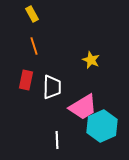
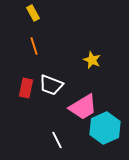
yellow rectangle: moved 1 px right, 1 px up
yellow star: moved 1 px right
red rectangle: moved 8 px down
white trapezoid: moved 1 px left, 2 px up; rotated 110 degrees clockwise
cyan hexagon: moved 3 px right, 2 px down
white line: rotated 24 degrees counterclockwise
